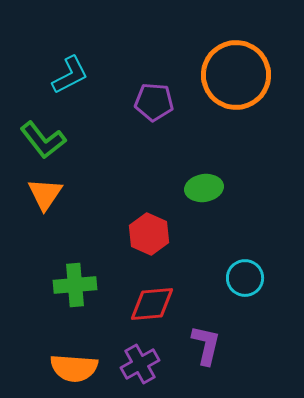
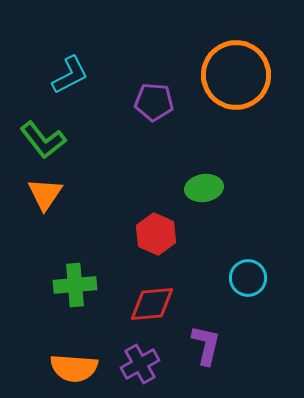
red hexagon: moved 7 px right
cyan circle: moved 3 px right
